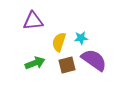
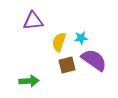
green arrow: moved 6 px left, 18 px down; rotated 18 degrees clockwise
